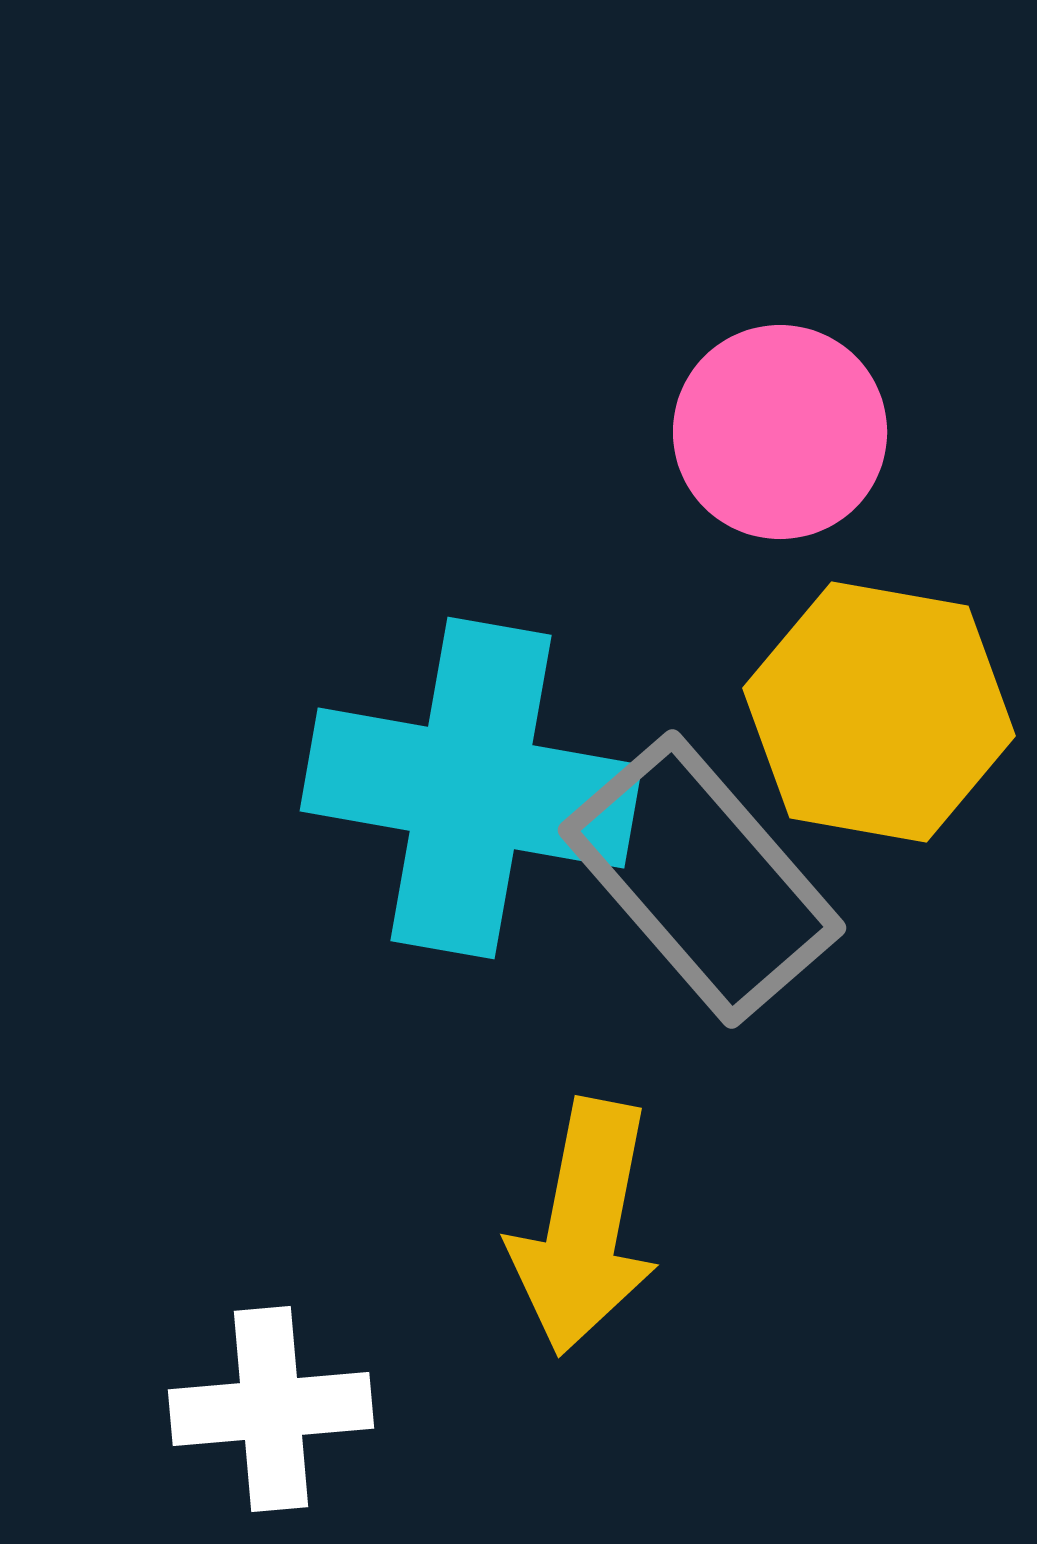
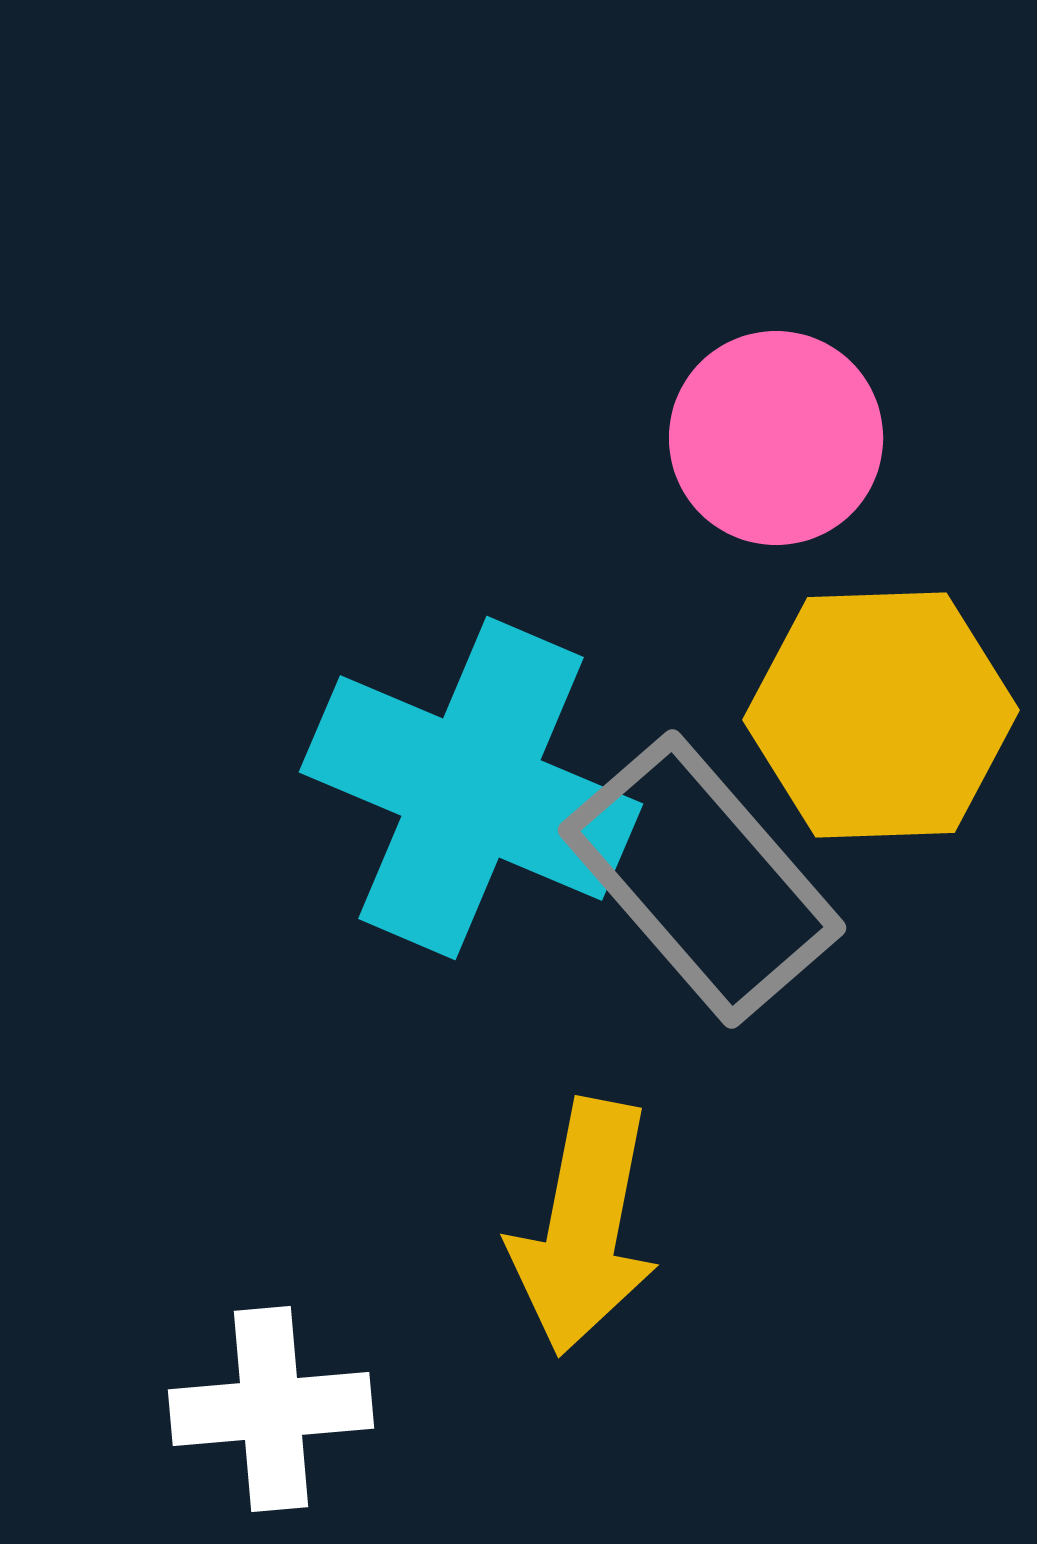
pink circle: moved 4 px left, 6 px down
yellow hexagon: moved 2 px right, 3 px down; rotated 12 degrees counterclockwise
cyan cross: rotated 13 degrees clockwise
